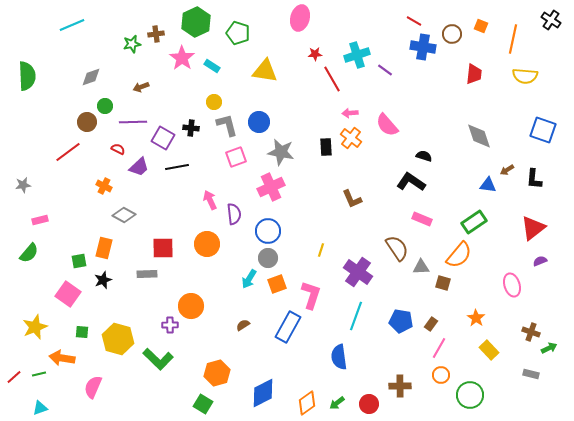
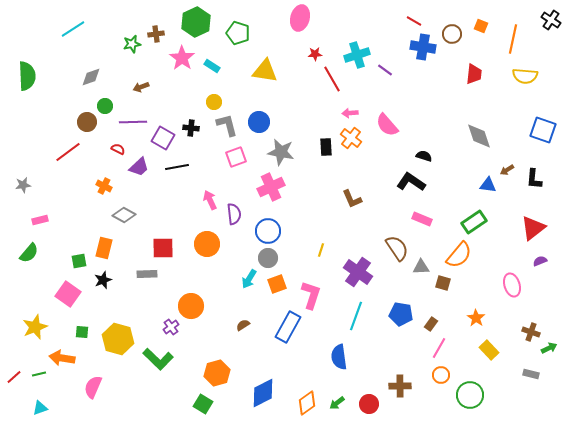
cyan line at (72, 25): moved 1 px right, 4 px down; rotated 10 degrees counterclockwise
blue pentagon at (401, 321): moved 7 px up
purple cross at (170, 325): moved 1 px right, 2 px down; rotated 35 degrees counterclockwise
